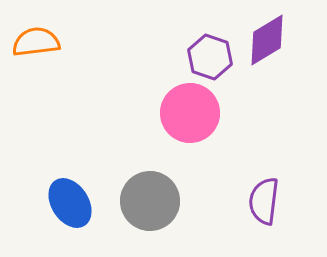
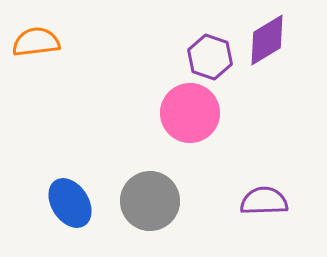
purple semicircle: rotated 81 degrees clockwise
